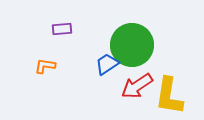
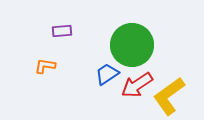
purple rectangle: moved 2 px down
blue trapezoid: moved 10 px down
red arrow: moved 1 px up
yellow L-shape: rotated 45 degrees clockwise
